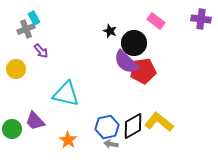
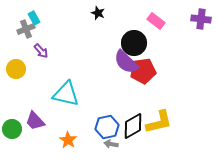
black star: moved 12 px left, 18 px up
yellow L-shape: rotated 128 degrees clockwise
